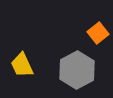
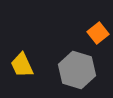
gray hexagon: rotated 15 degrees counterclockwise
